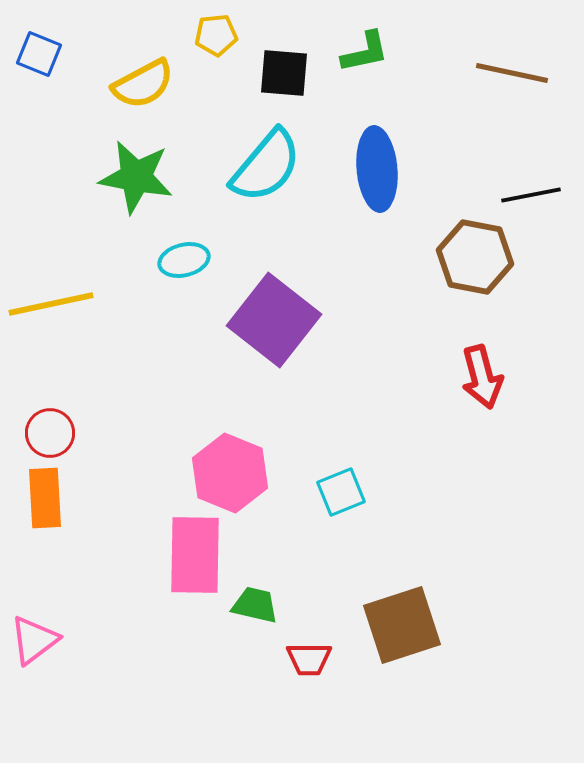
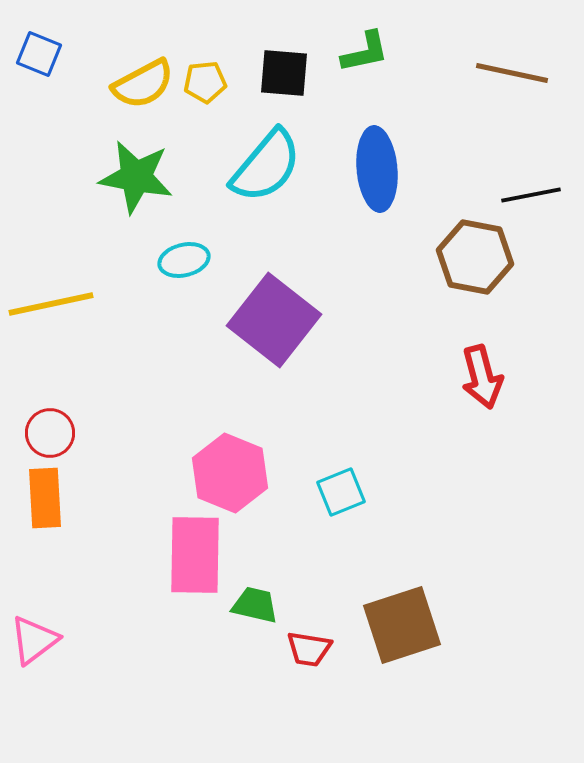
yellow pentagon: moved 11 px left, 47 px down
red trapezoid: moved 10 px up; rotated 9 degrees clockwise
